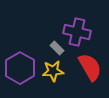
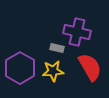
gray rectangle: rotated 32 degrees counterclockwise
